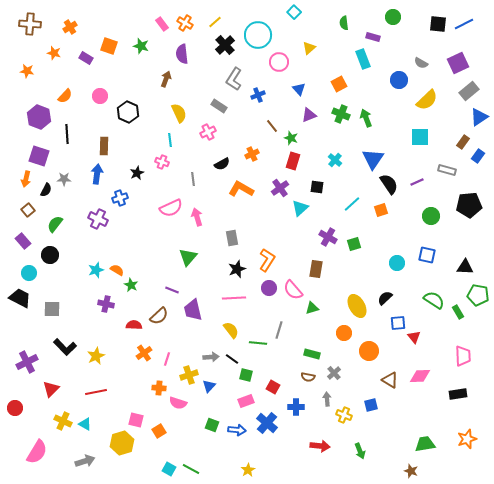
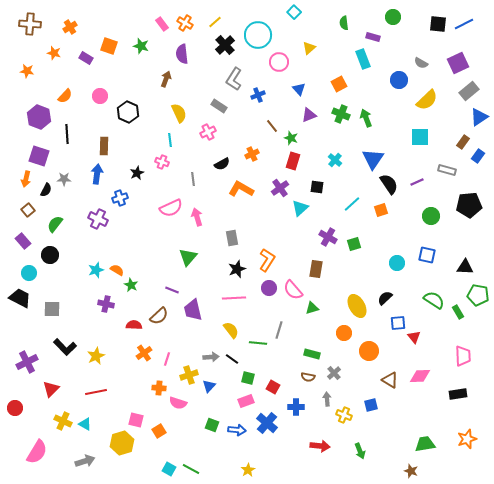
green square at (246, 375): moved 2 px right, 3 px down
